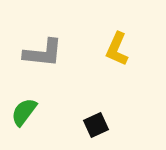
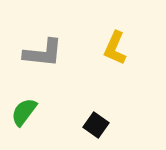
yellow L-shape: moved 2 px left, 1 px up
black square: rotated 30 degrees counterclockwise
